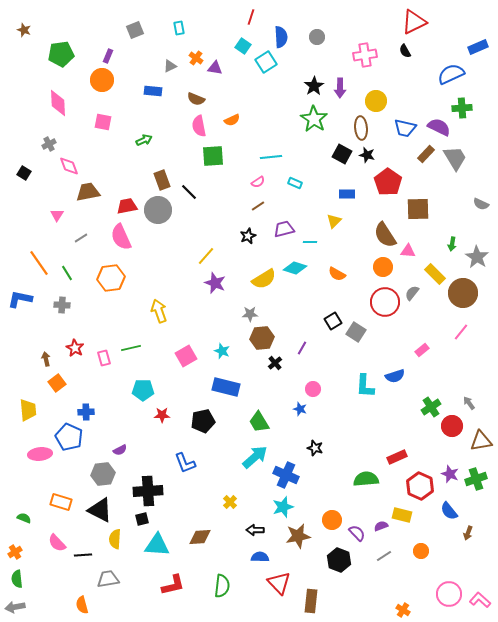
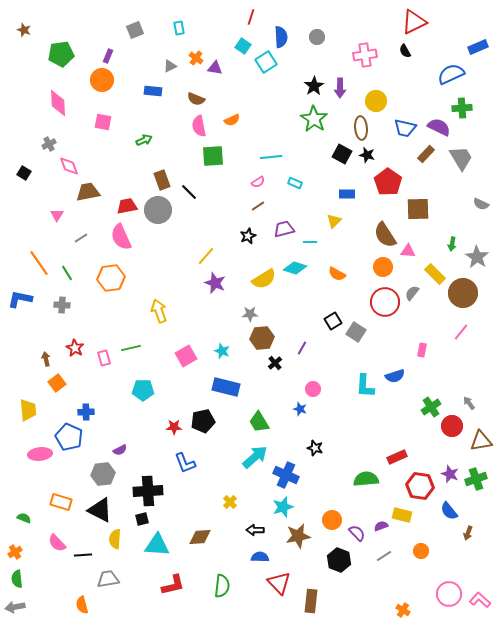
gray trapezoid at (455, 158): moved 6 px right
pink rectangle at (422, 350): rotated 40 degrees counterclockwise
red star at (162, 415): moved 12 px right, 12 px down
red hexagon at (420, 486): rotated 16 degrees counterclockwise
